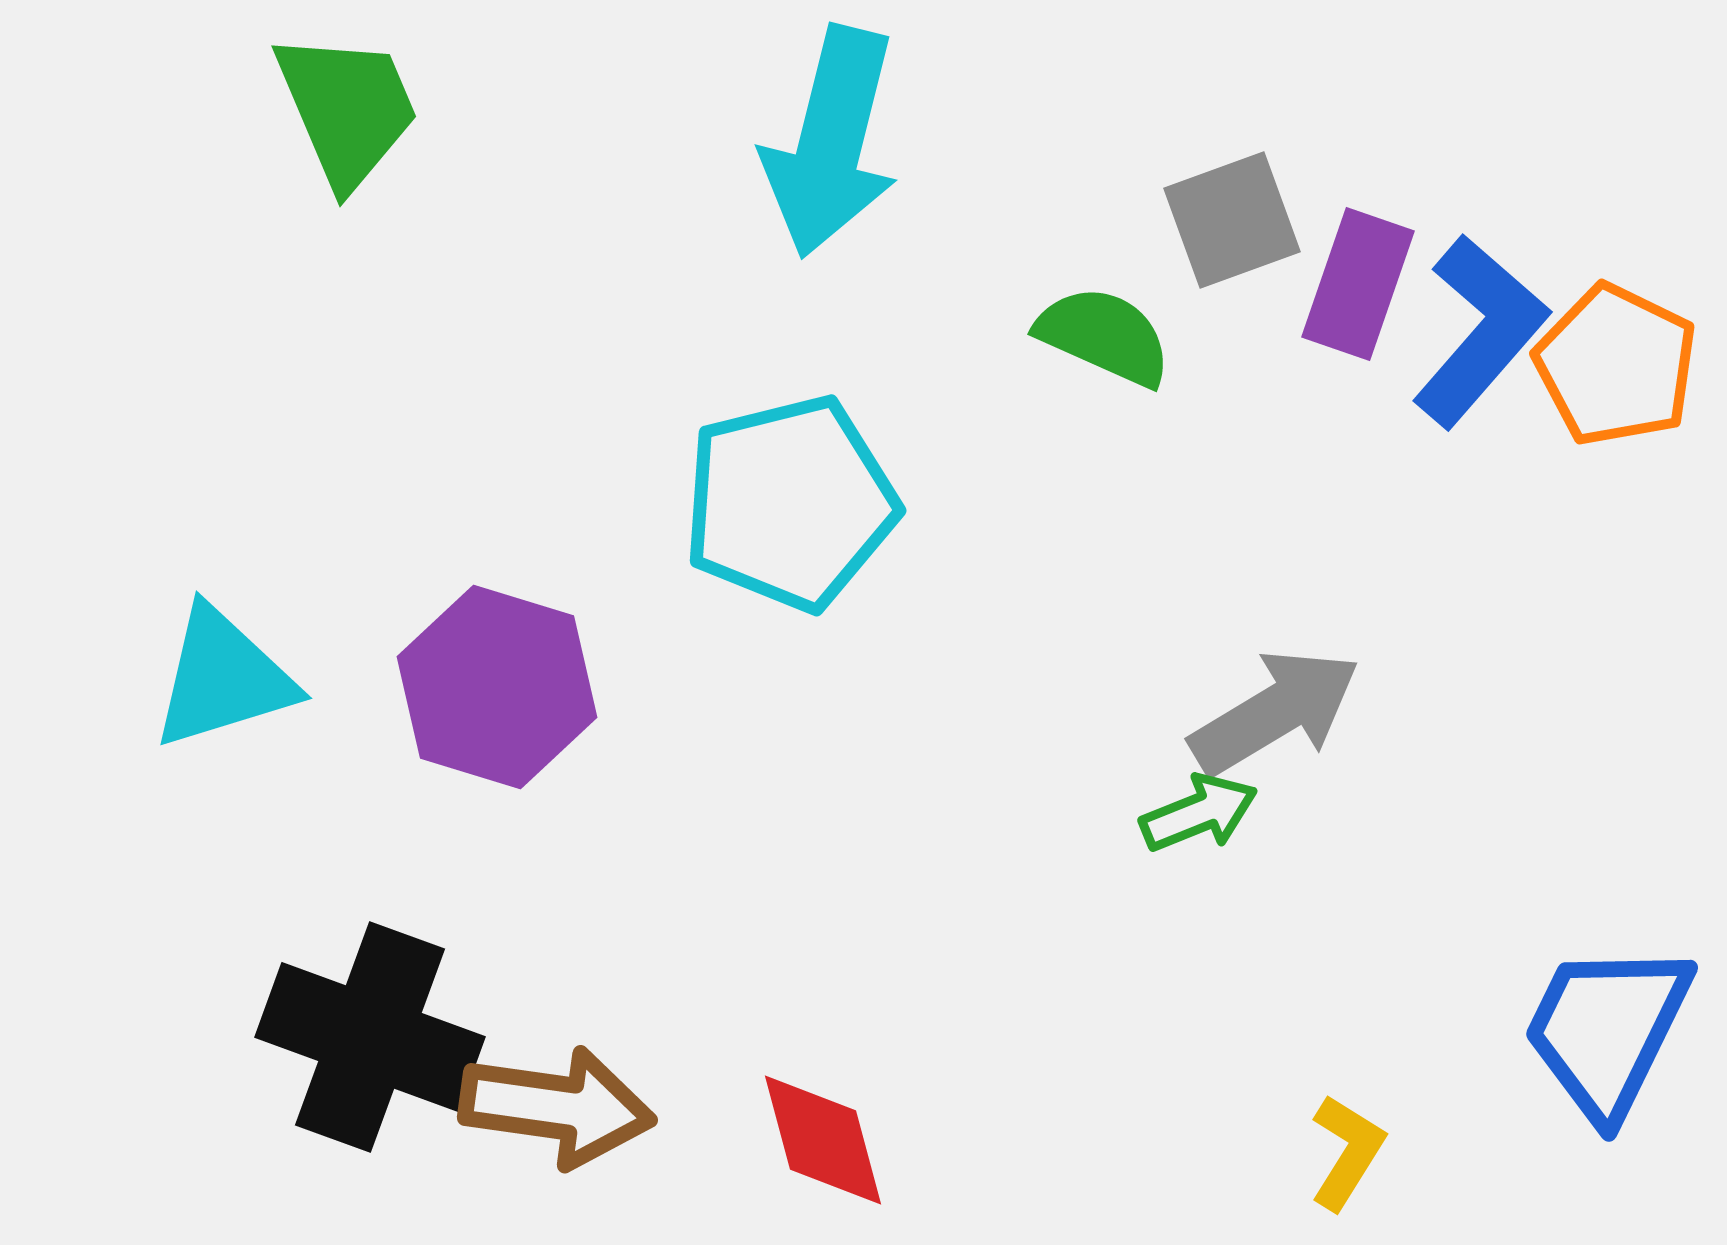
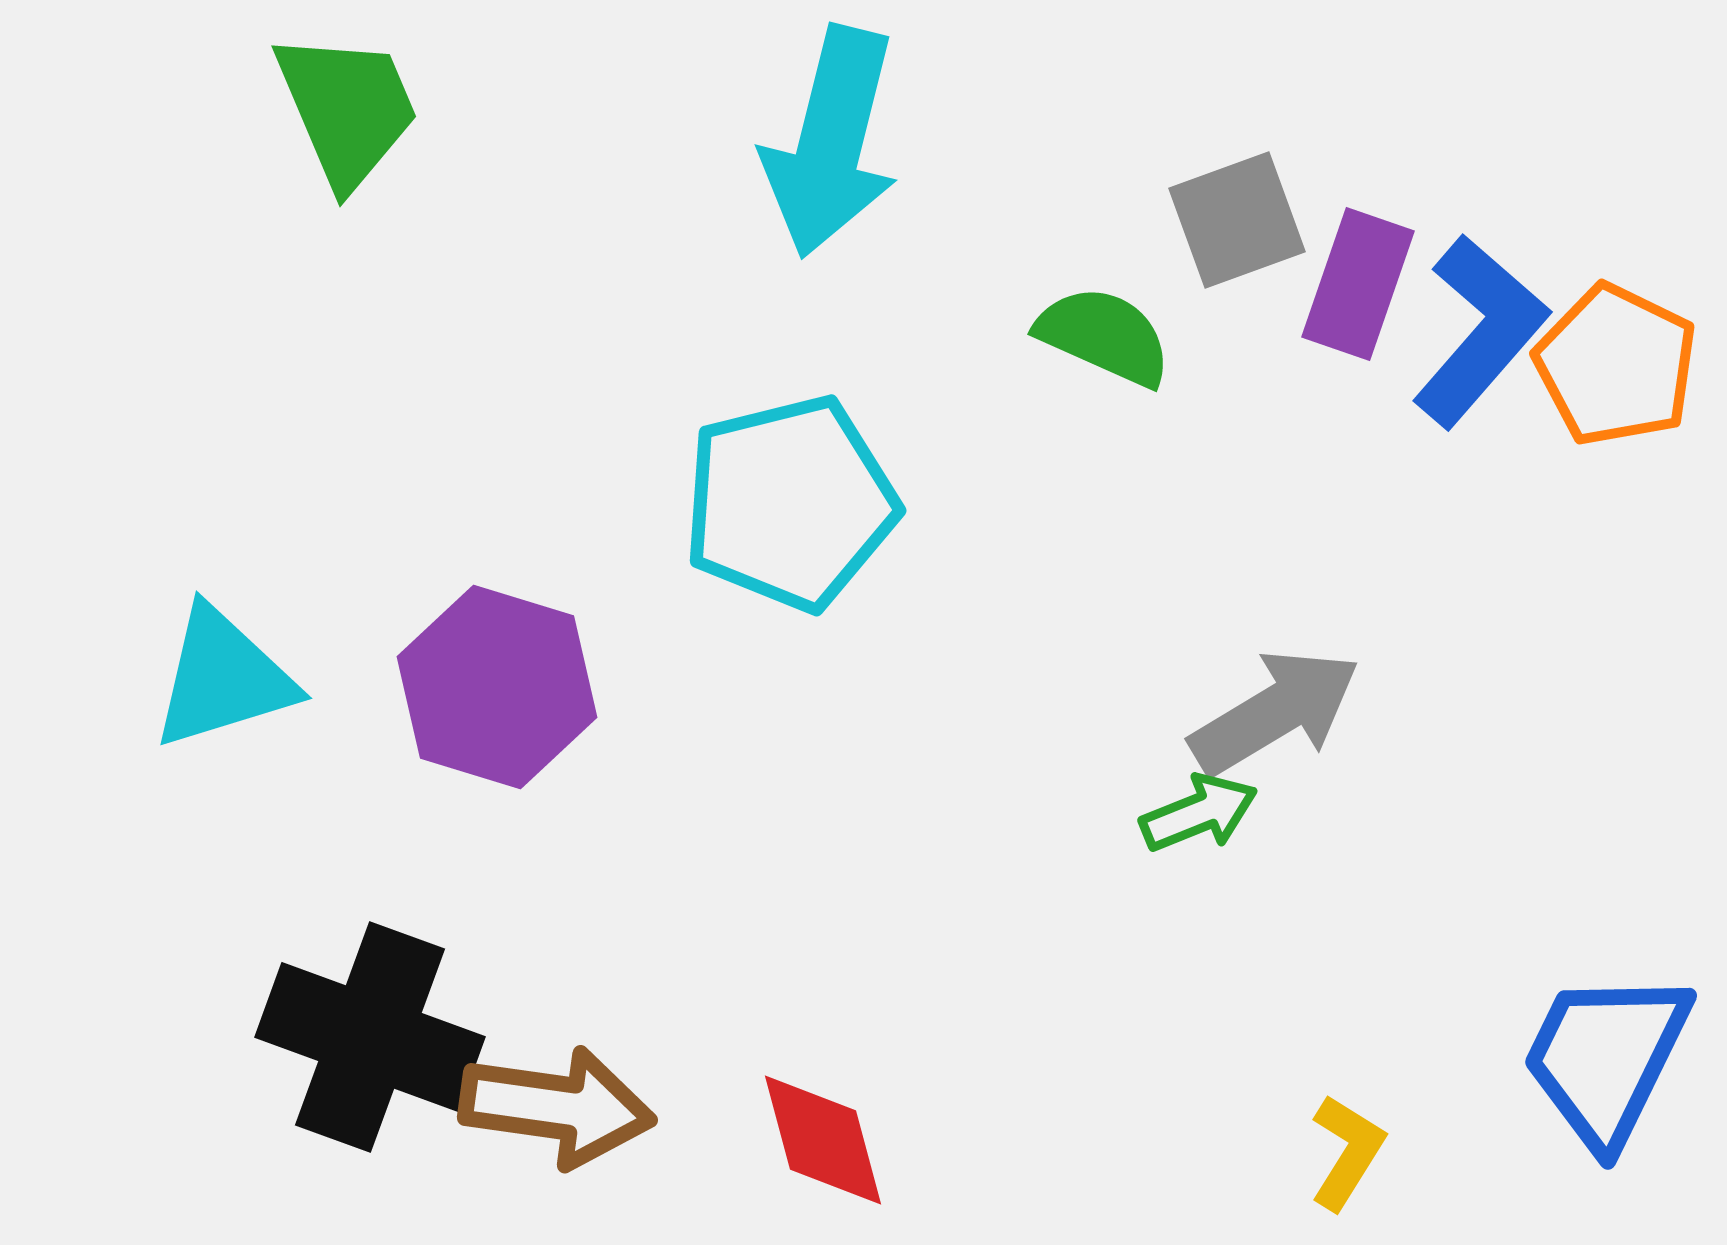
gray square: moved 5 px right
blue trapezoid: moved 1 px left, 28 px down
